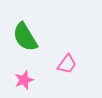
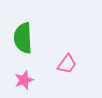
green semicircle: moved 2 px left, 1 px down; rotated 28 degrees clockwise
